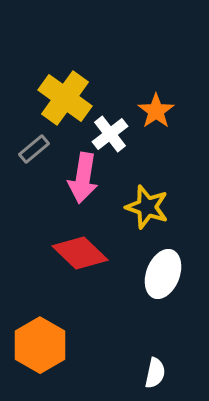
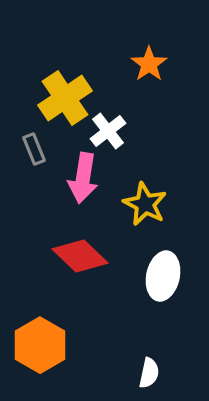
yellow cross: rotated 20 degrees clockwise
orange star: moved 7 px left, 47 px up
white cross: moved 2 px left, 3 px up
gray rectangle: rotated 72 degrees counterclockwise
yellow star: moved 2 px left, 3 px up; rotated 9 degrees clockwise
red diamond: moved 3 px down
white ellipse: moved 2 px down; rotated 9 degrees counterclockwise
white semicircle: moved 6 px left
